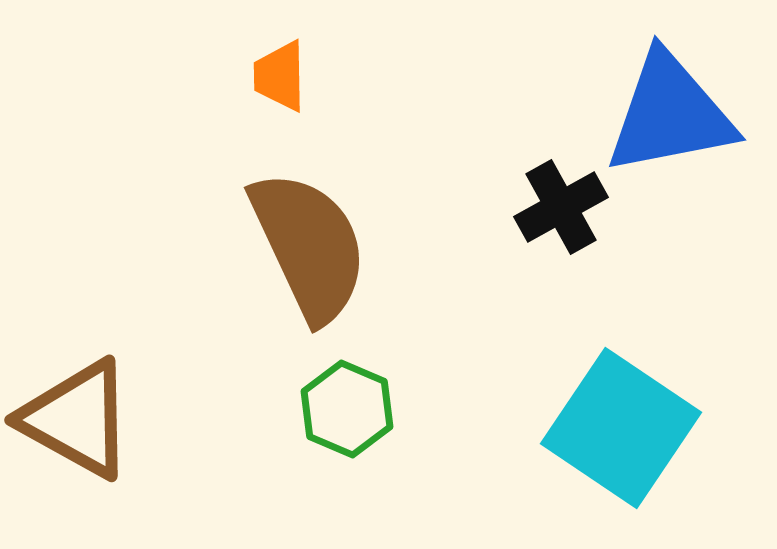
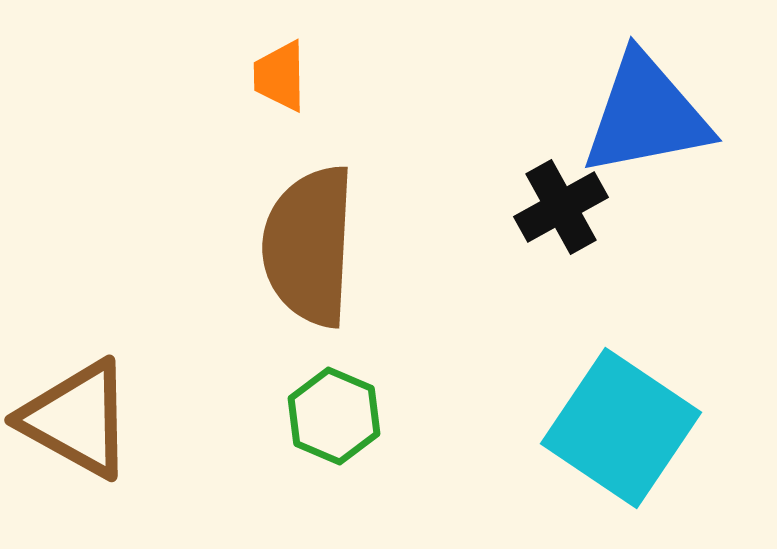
blue triangle: moved 24 px left, 1 px down
brown semicircle: rotated 152 degrees counterclockwise
green hexagon: moved 13 px left, 7 px down
